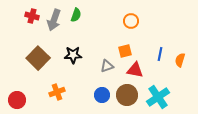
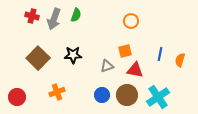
gray arrow: moved 1 px up
red circle: moved 3 px up
